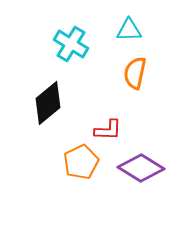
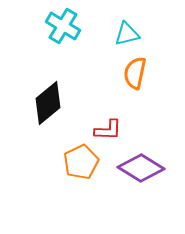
cyan triangle: moved 2 px left, 4 px down; rotated 12 degrees counterclockwise
cyan cross: moved 8 px left, 18 px up
